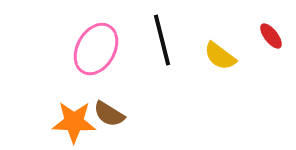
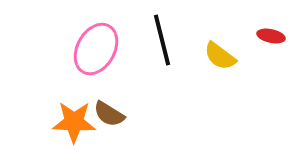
red ellipse: rotated 40 degrees counterclockwise
